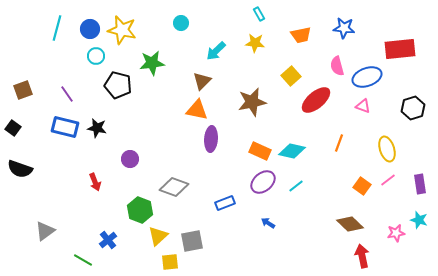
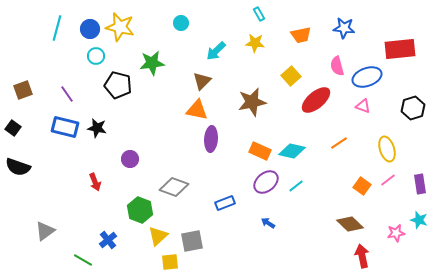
yellow star at (122, 30): moved 2 px left, 3 px up
orange line at (339, 143): rotated 36 degrees clockwise
black semicircle at (20, 169): moved 2 px left, 2 px up
purple ellipse at (263, 182): moved 3 px right
